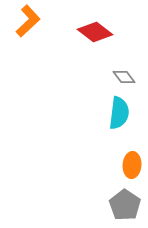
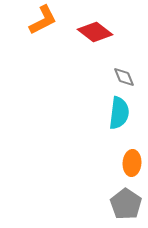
orange L-shape: moved 15 px right, 1 px up; rotated 16 degrees clockwise
gray diamond: rotated 15 degrees clockwise
orange ellipse: moved 2 px up
gray pentagon: moved 1 px right, 1 px up
